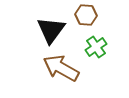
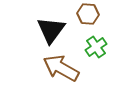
brown hexagon: moved 2 px right, 1 px up
